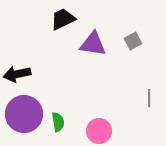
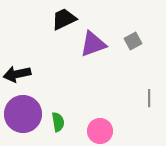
black trapezoid: moved 1 px right
purple triangle: rotated 28 degrees counterclockwise
purple circle: moved 1 px left
pink circle: moved 1 px right
